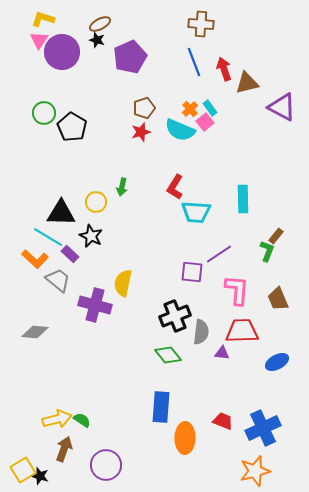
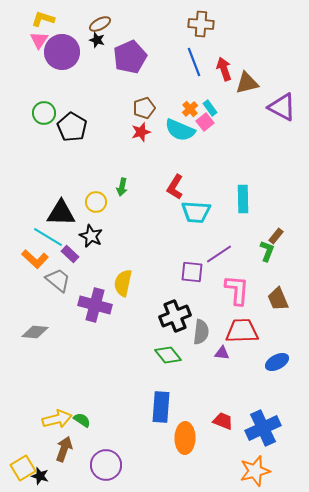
yellow square at (23, 470): moved 2 px up
